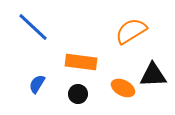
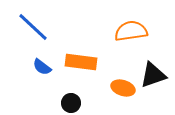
orange semicircle: rotated 24 degrees clockwise
black triangle: rotated 16 degrees counterclockwise
blue semicircle: moved 5 px right, 17 px up; rotated 84 degrees counterclockwise
orange ellipse: rotated 10 degrees counterclockwise
black circle: moved 7 px left, 9 px down
